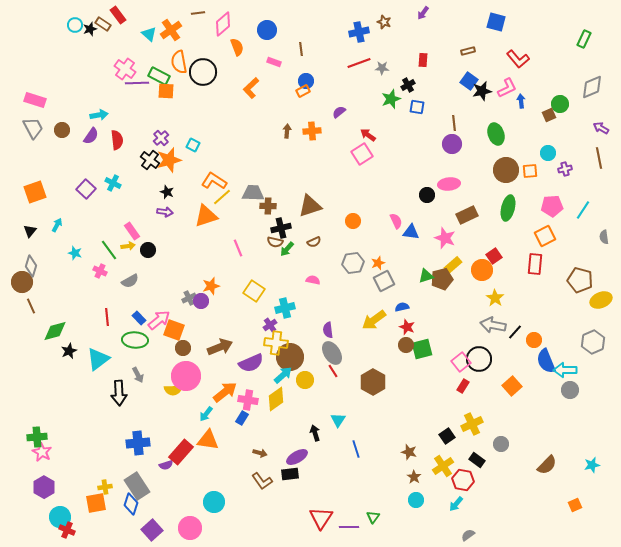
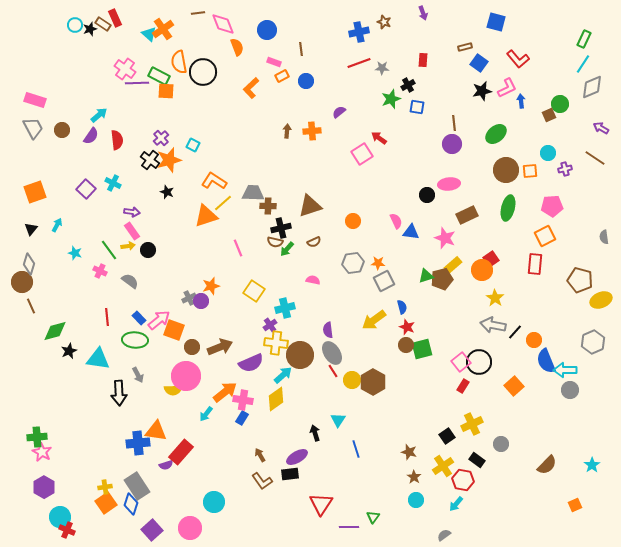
purple arrow at (423, 13): rotated 56 degrees counterclockwise
red rectangle at (118, 15): moved 3 px left, 3 px down; rotated 12 degrees clockwise
pink diamond at (223, 24): rotated 70 degrees counterclockwise
orange cross at (171, 30): moved 8 px left, 1 px up
brown rectangle at (468, 51): moved 3 px left, 4 px up
blue square at (469, 81): moved 10 px right, 18 px up
orange rectangle at (303, 91): moved 21 px left, 15 px up
cyan arrow at (99, 115): rotated 30 degrees counterclockwise
green ellipse at (496, 134): rotated 70 degrees clockwise
red arrow at (368, 135): moved 11 px right, 3 px down
brown line at (599, 158): moved 4 px left; rotated 45 degrees counterclockwise
yellow line at (222, 197): moved 1 px right, 6 px down
cyan line at (583, 210): moved 146 px up
purple arrow at (165, 212): moved 33 px left
black triangle at (30, 231): moved 1 px right, 2 px up
red square at (494, 256): moved 3 px left, 3 px down
orange star at (378, 263): rotated 24 degrees clockwise
gray diamond at (31, 266): moved 2 px left, 2 px up
gray semicircle at (130, 281): rotated 114 degrees counterclockwise
blue semicircle at (402, 307): rotated 88 degrees clockwise
brown circle at (183, 348): moved 9 px right, 1 px up
brown circle at (290, 357): moved 10 px right, 2 px up
cyan triangle at (98, 359): rotated 45 degrees clockwise
black circle at (479, 359): moved 3 px down
yellow circle at (305, 380): moved 47 px right
orange square at (512, 386): moved 2 px right
pink cross at (248, 400): moved 5 px left
orange triangle at (208, 440): moved 52 px left, 9 px up
brown arrow at (260, 453): moved 2 px down; rotated 136 degrees counterclockwise
cyan star at (592, 465): rotated 21 degrees counterclockwise
orange square at (96, 503): moved 10 px right; rotated 25 degrees counterclockwise
red triangle at (321, 518): moved 14 px up
gray semicircle at (468, 535): moved 24 px left
